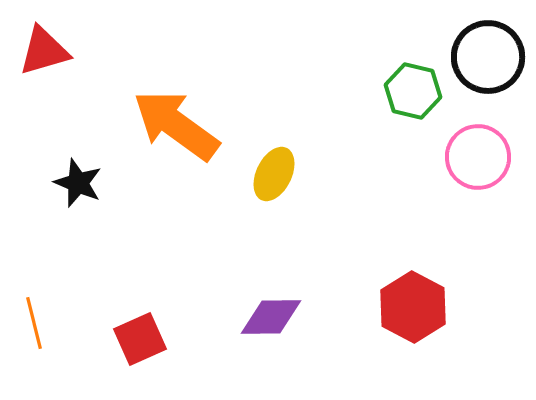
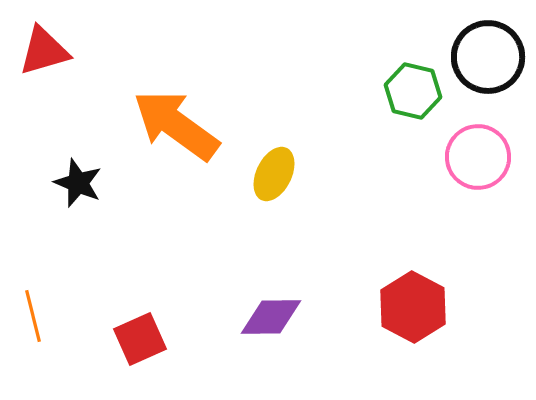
orange line: moved 1 px left, 7 px up
